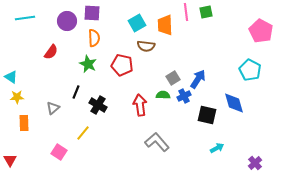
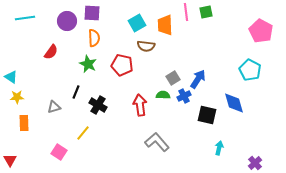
gray triangle: moved 1 px right, 1 px up; rotated 24 degrees clockwise
cyan arrow: moved 2 px right; rotated 48 degrees counterclockwise
